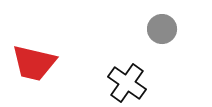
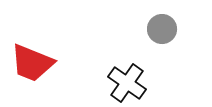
red trapezoid: moved 2 px left; rotated 9 degrees clockwise
